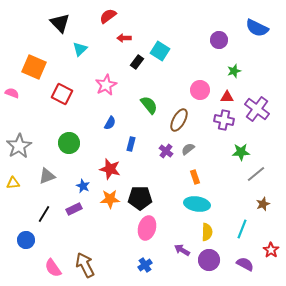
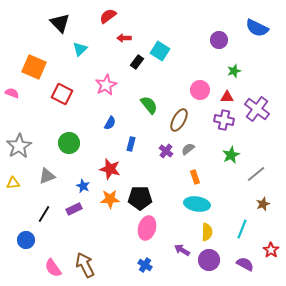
green star at (241, 152): moved 10 px left, 3 px down; rotated 24 degrees counterclockwise
blue cross at (145, 265): rotated 24 degrees counterclockwise
